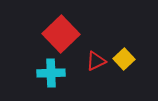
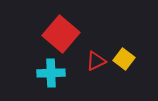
red square: rotated 6 degrees counterclockwise
yellow square: rotated 10 degrees counterclockwise
